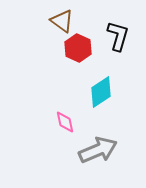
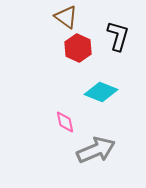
brown triangle: moved 4 px right, 4 px up
cyan diamond: rotated 56 degrees clockwise
gray arrow: moved 2 px left
